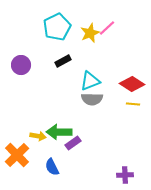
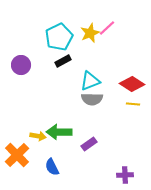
cyan pentagon: moved 2 px right, 10 px down
purple rectangle: moved 16 px right, 1 px down
